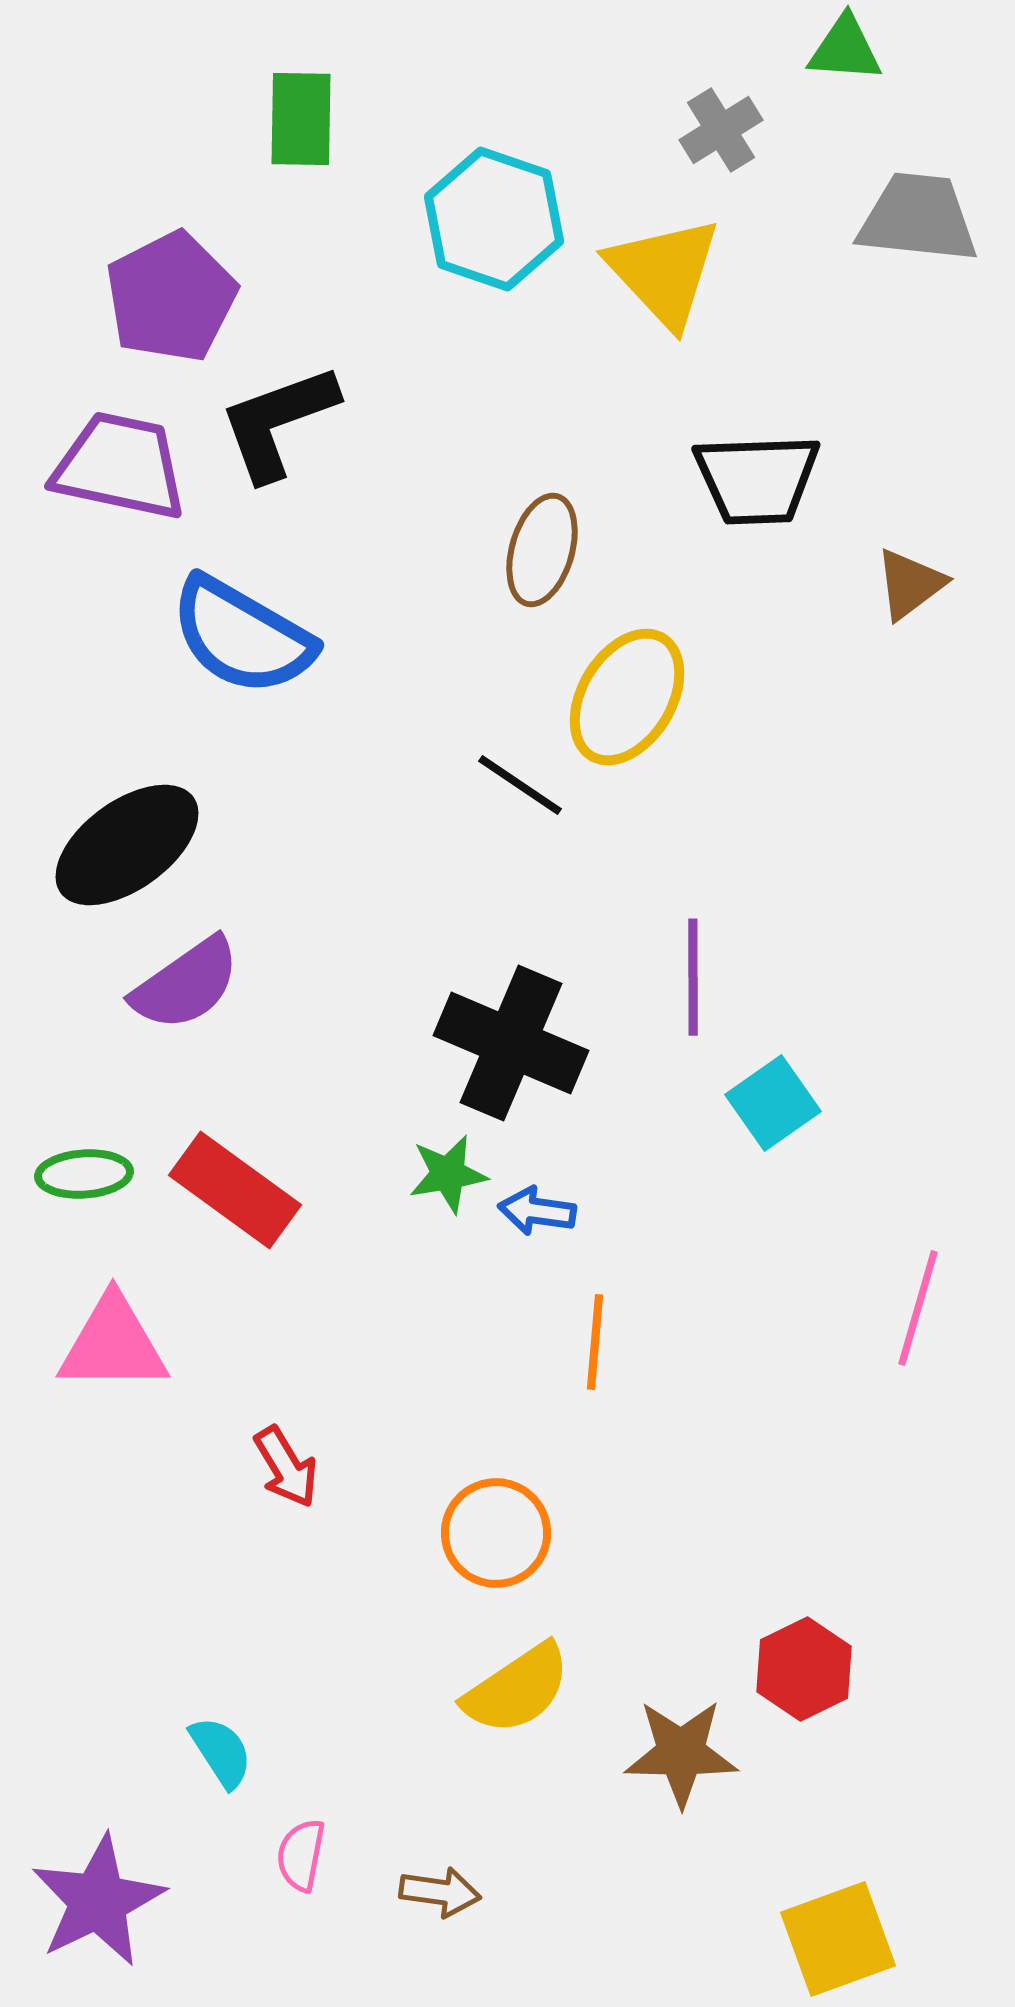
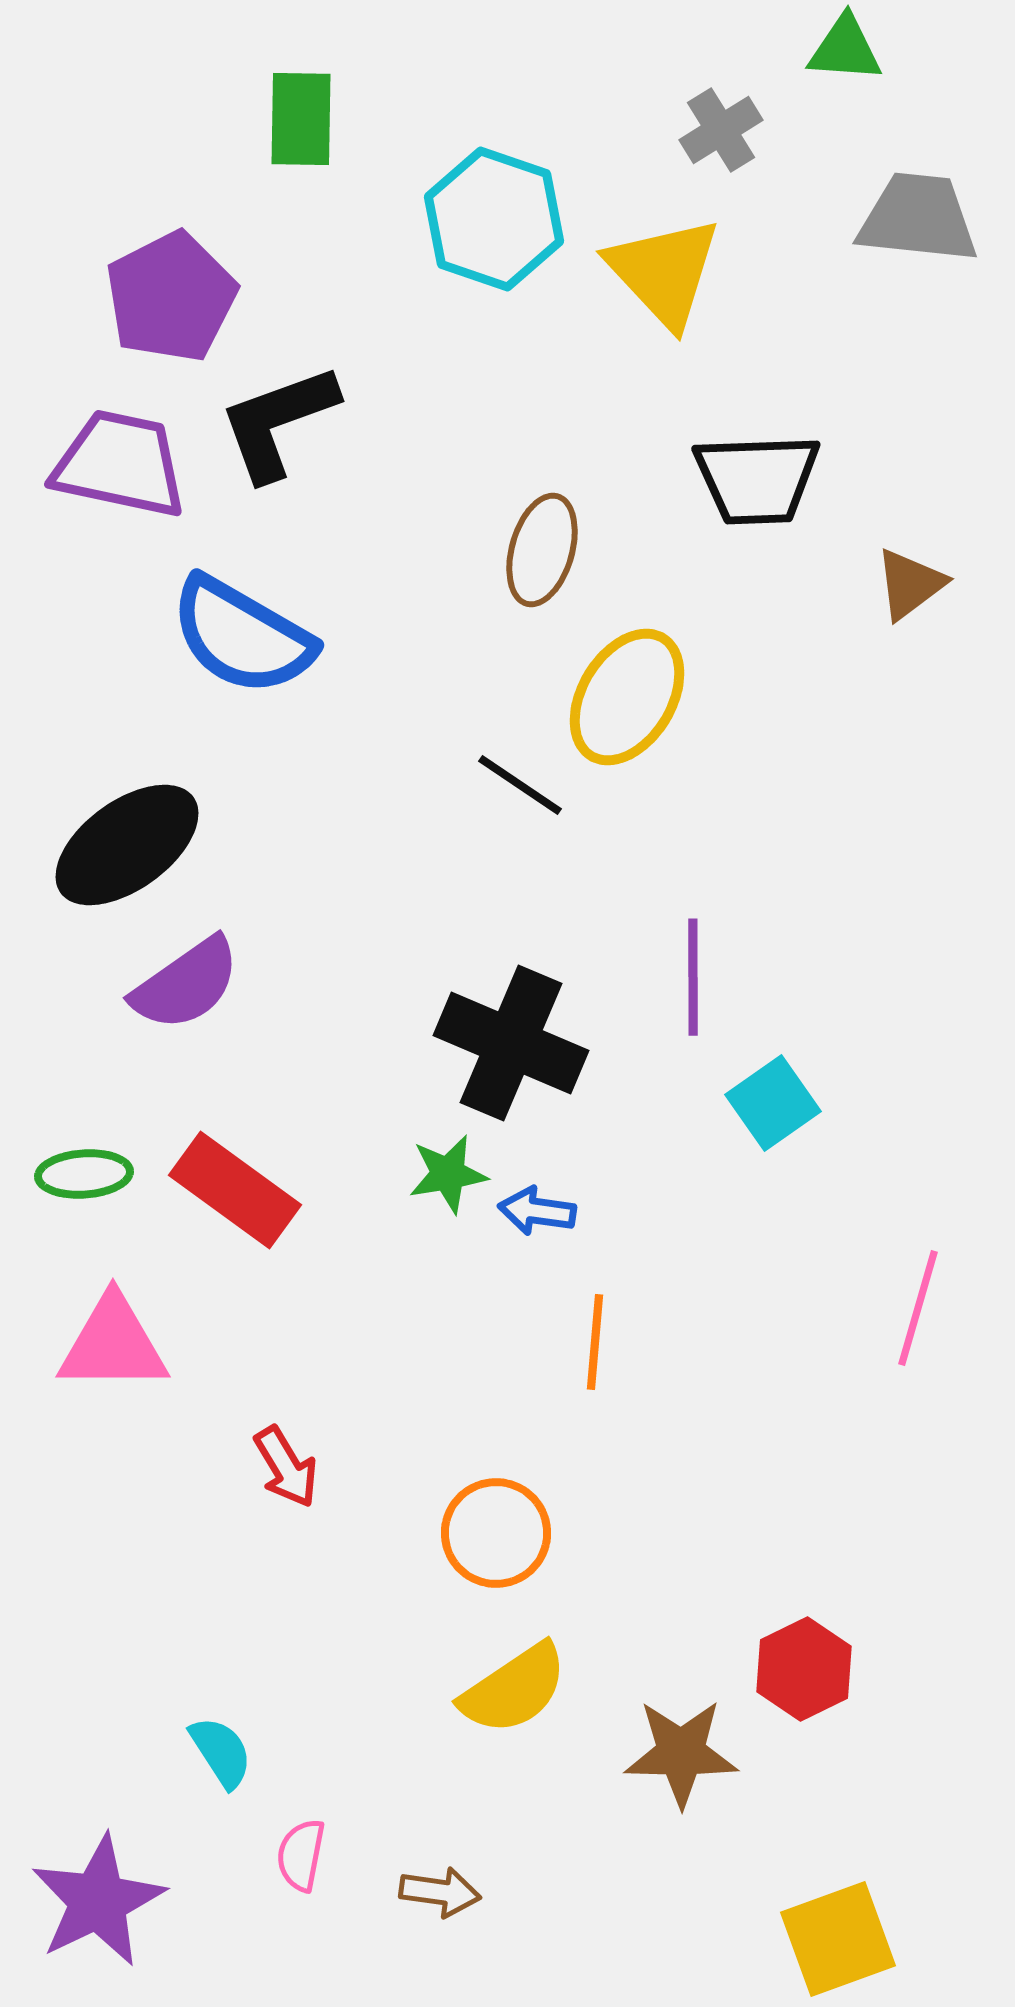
purple trapezoid: moved 2 px up
yellow semicircle: moved 3 px left
